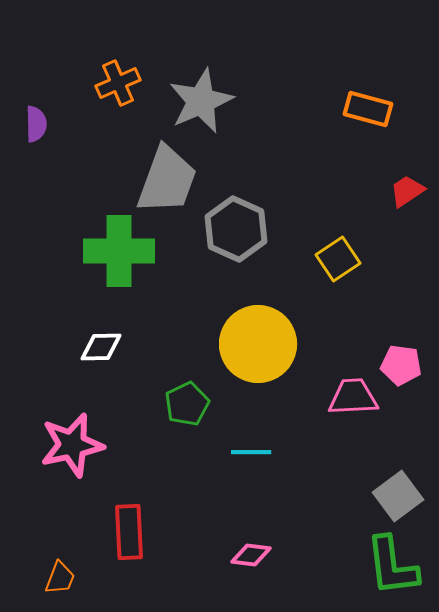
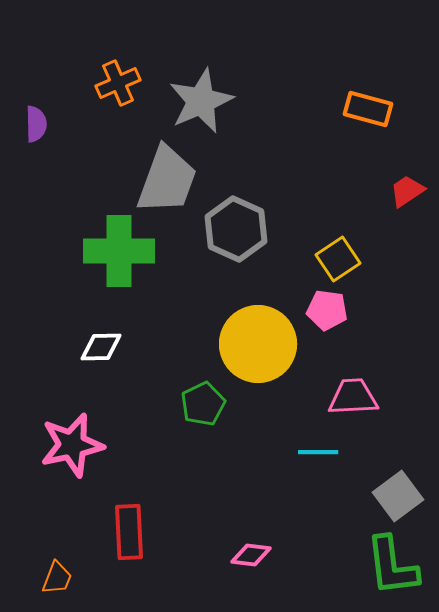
pink pentagon: moved 74 px left, 55 px up
green pentagon: moved 16 px right
cyan line: moved 67 px right
orange trapezoid: moved 3 px left
